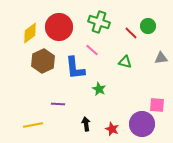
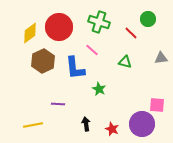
green circle: moved 7 px up
